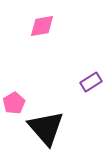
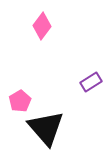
pink diamond: rotated 44 degrees counterclockwise
pink pentagon: moved 6 px right, 2 px up
